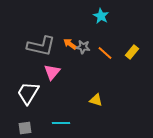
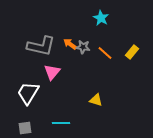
cyan star: moved 2 px down
